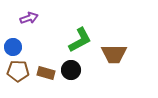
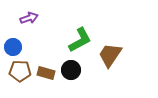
brown trapezoid: moved 4 px left, 1 px down; rotated 124 degrees clockwise
brown pentagon: moved 2 px right
